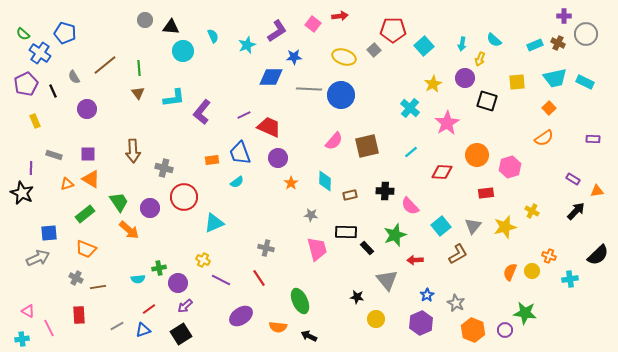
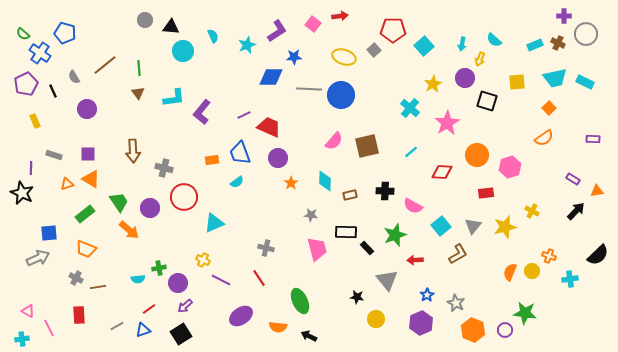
pink semicircle at (410, 206): moved 3 px right; rotated 18 degrees counterclockwise
